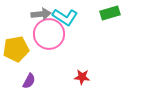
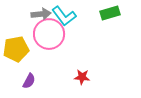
cyan L-shape: moved 1 px left, 1 px up; rotated 20 degrees clockwise
